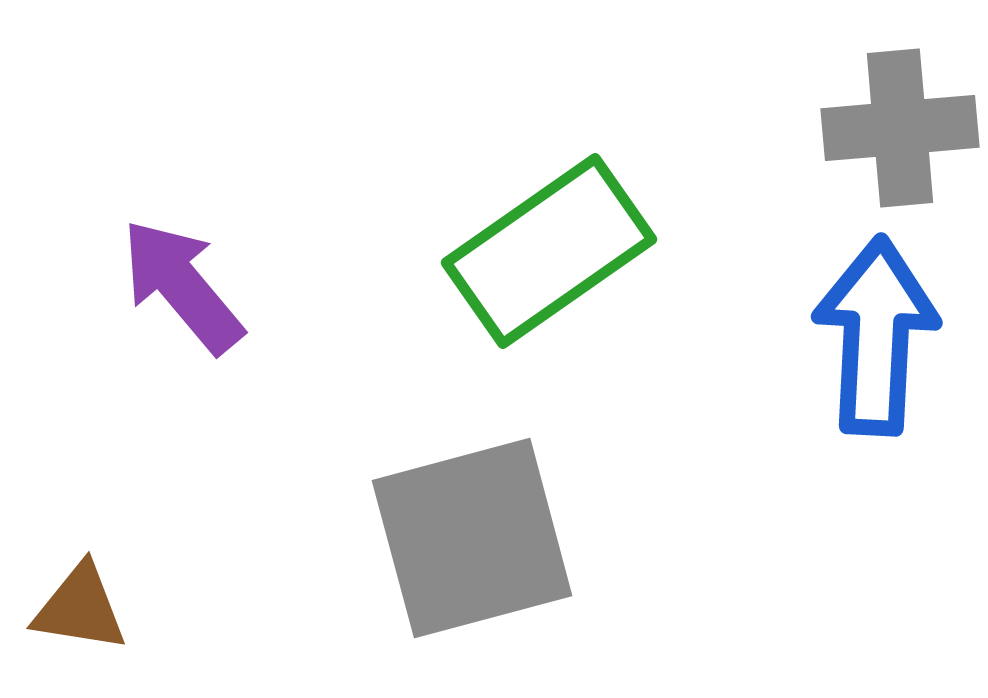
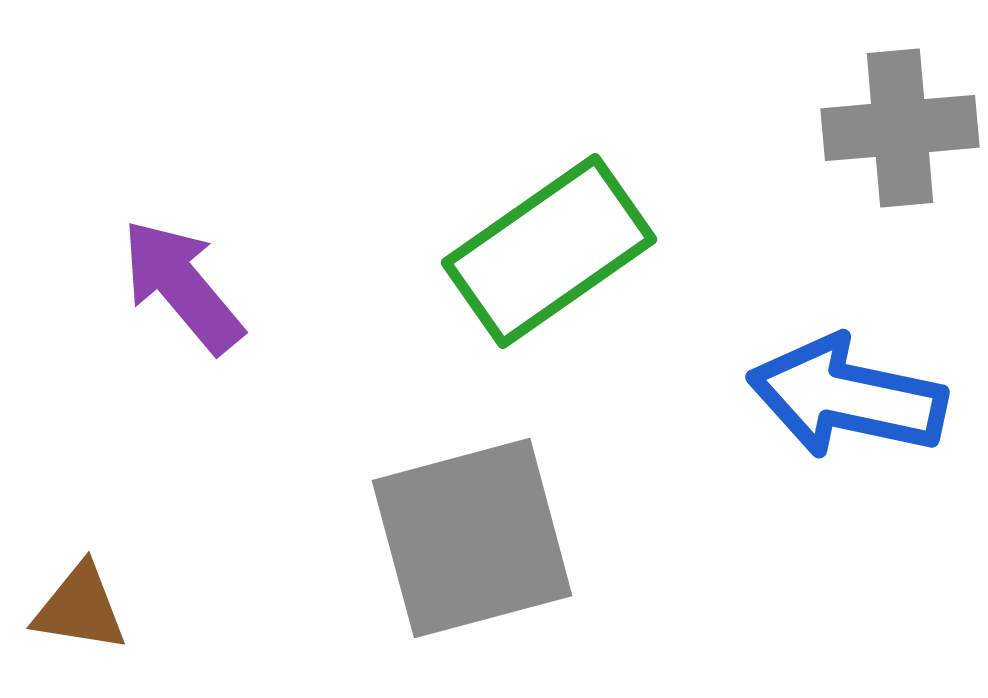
blue arrow: moved 29 px left, 61 px down; rotated 81 degrees counterclockwise
